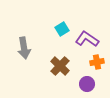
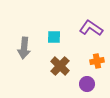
cyan square: moved 8 px left, 8 px down; rotated 32 degrees clockwise
purple L-shape: moved 4 px right, 11 px up
gray arrow: rotated 15 degrees clockwise
orange cross: moved 1 px up
